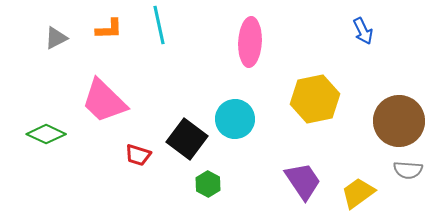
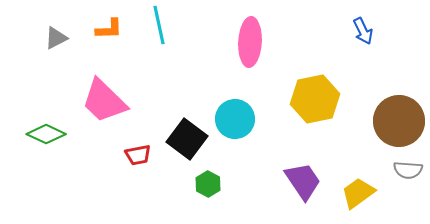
red trapezoid: rotated 28 degrees counterclockwise
